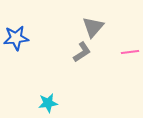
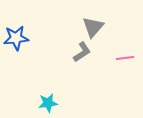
pink line: moved 5 px left, 6 px down
